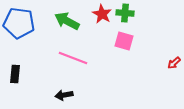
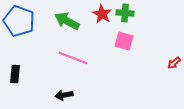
blue pentagon: moved 2 px up; rotated 12 degrees clockwise
